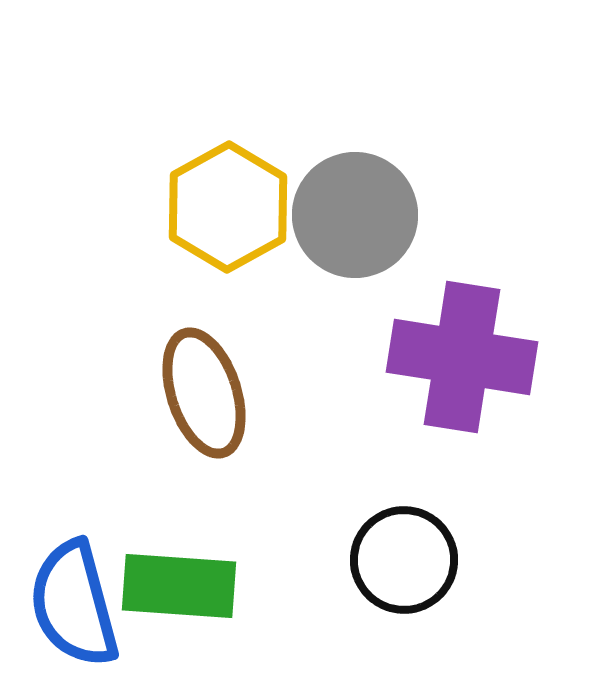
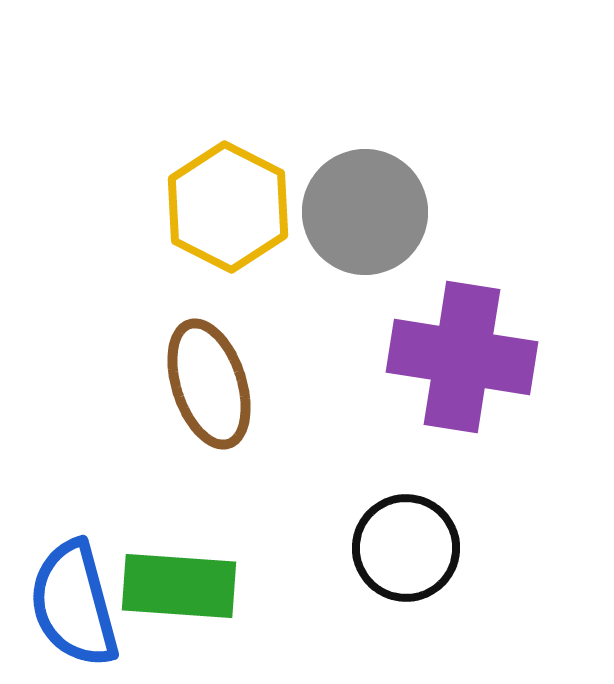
yellow hexagon: rotated 4 degrees counterclockwise
gray circle: moved 10 px right, 3 px up
brown ellipse: moved 5 px right, 9 px up
black circle: moved 2 px right, 12 px up
